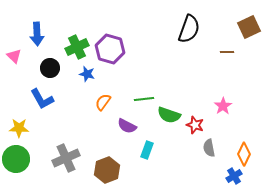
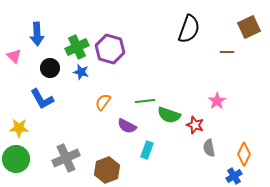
blue star: moved 6 px left, 2 px up
green line: moved 1 px right, 2 px down
pink star: moved 6 px left, 5 px up
